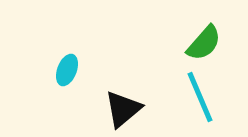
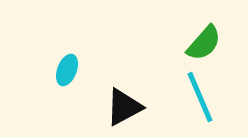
black triangle: moved 1 px right, 2 px up; rotated 12 degrees clockwise
